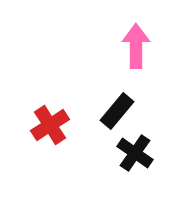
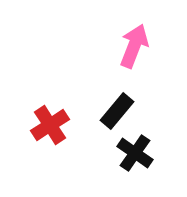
pink arrow: moved 2 px left; rotated 21 degrees clockwise
